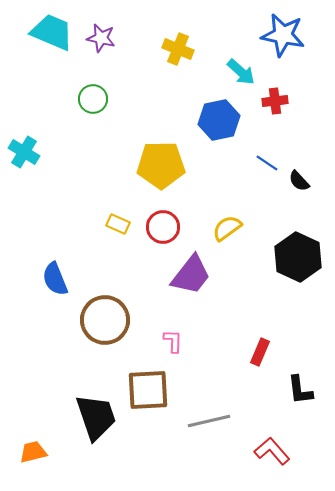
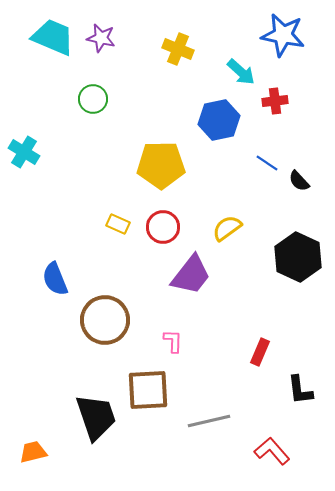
cyan trapezoid: moved 1 px right, 5 px down
